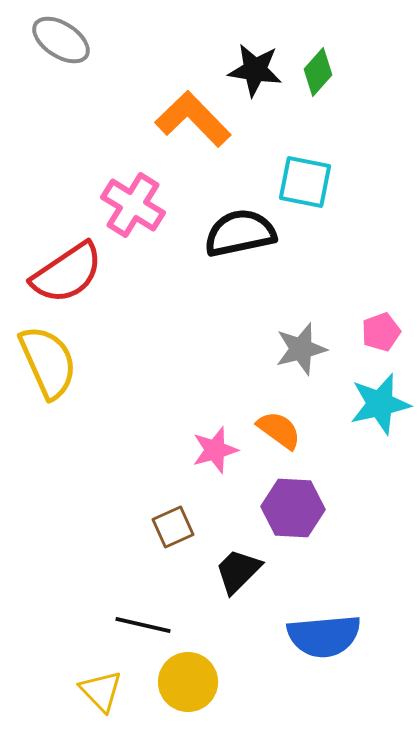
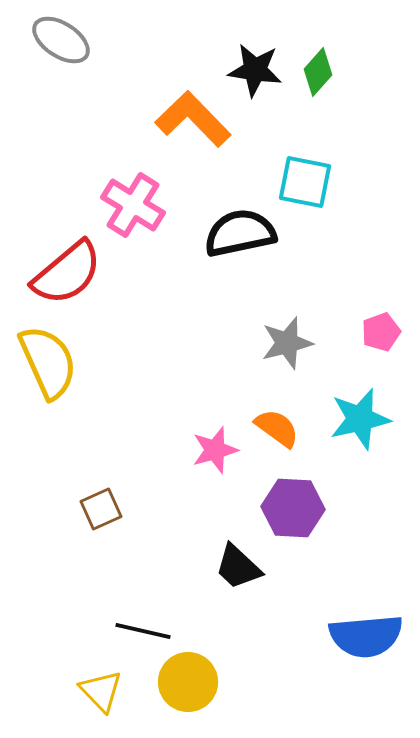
red semicircle: rotated 6 degrees counterclockwise
gray star: moved 14 px left, 6 px up
cyan star: moved 20 px left, 15 px down
orange semicircle: moved 2 px left, 2 px up
brown square: moved 72 px left, 18 px up
black trapezoid: moved 4 px up; rotated 92 degrees counterclockwise
black line: moved 6 px down
blue semicircle: moved 42 px right
